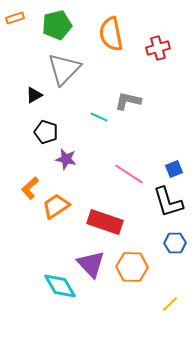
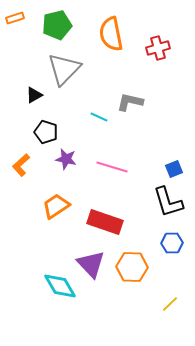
gray L-shape: moved 2 px right, 1 px down
pink line: moved 17 px left, 7 px up; rotated 16 degrees counterclockwise
orange L-shape: moved 9 px left, 23 px up
blue hexagon: moved 3 px left
